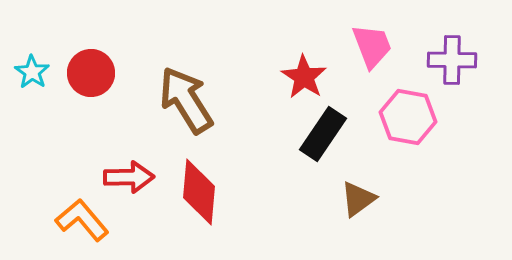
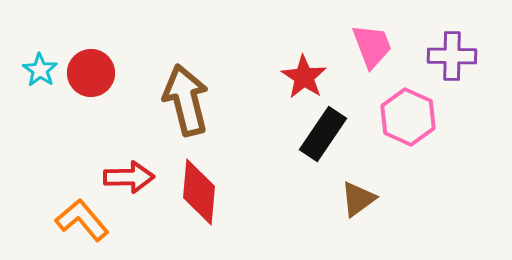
purple cross: moved 4 px up
cyan star: moved 8 px right, 2 px up
brown arrow: rotated 18 degrees clockwise
pink hexagon: rotated 14 degrees clockwise
